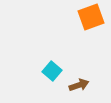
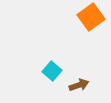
orange square: rotated 16 degrees counterclockwise
